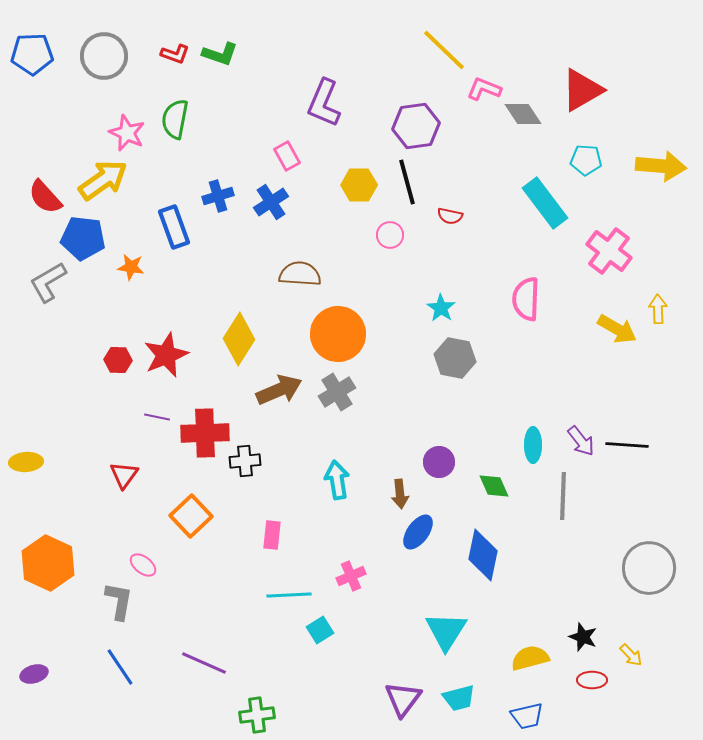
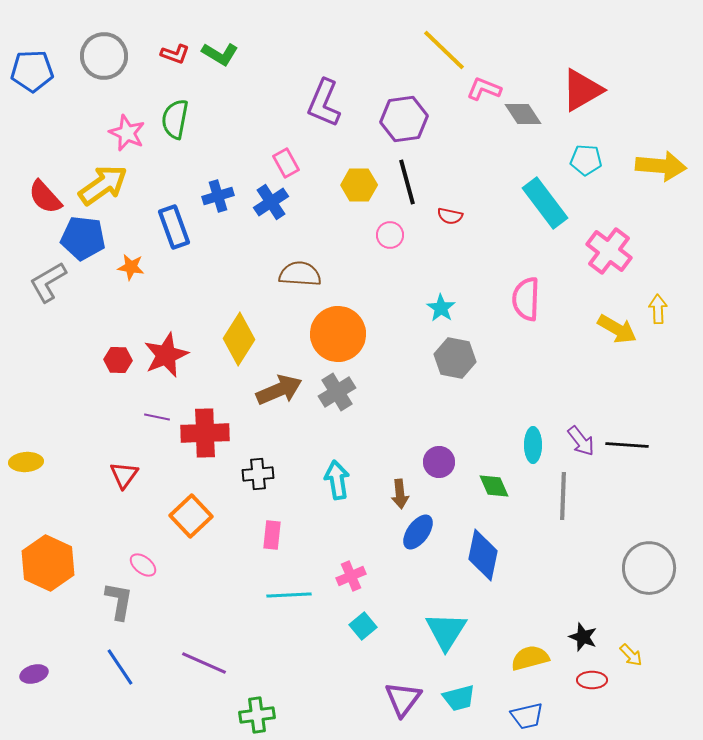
blue pentagon at (32, 54): moved 17 px down
green L-shape at (220, 54): rotated 12 degrees clockwise
purple hexagon at (416, 126): moved 12 px left, 7 px up
pink rectangle at (287, 156): moved 1 px left, 7 px down
yellow arrow at (103, 180): moved 5 px down
black cross at (245, 461): moved 13 px right, 13 px down
cyan square at (320, 630): moved 43 px right, 4 px up; rotated 8 degrees counterclockwise
